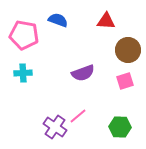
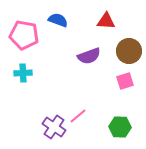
brown circle: moved 1 px right, 1 px down
purple semicircle: moved 6 px right, 17 px up
purple cross: moved 1 px left
